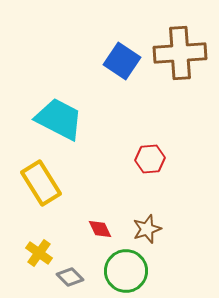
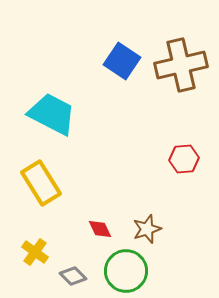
brown cross: moved 1 px right, 12 px down; rotated 9 degrees counterclockwise
cyan trapezoid: moved 7 px left, 5 px up
red hexagon: moved 34 px right
yellow cross: moved 4 px left, 1 px up
gray diamond: moved 3 px right, 1 px up
